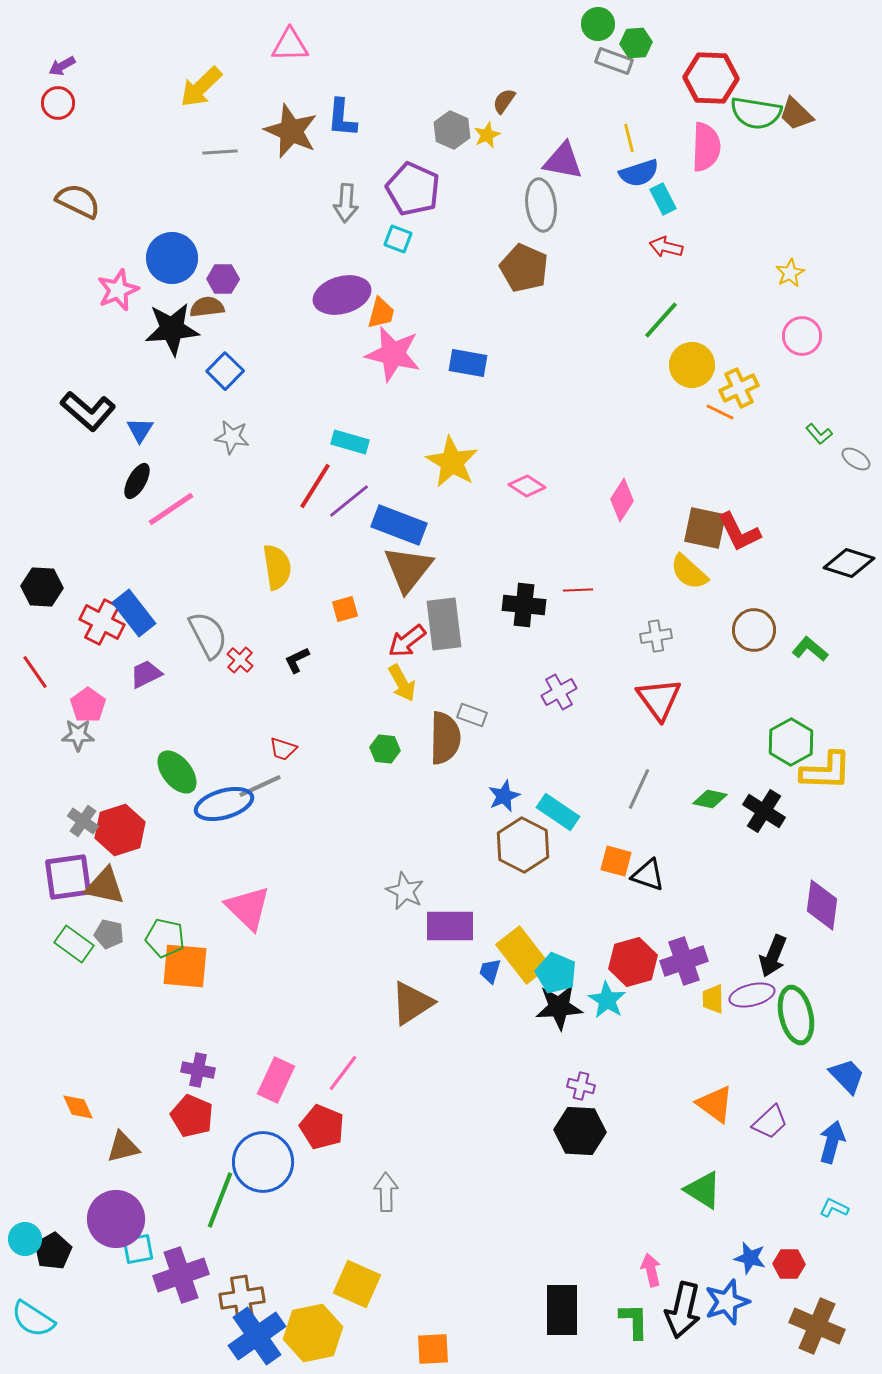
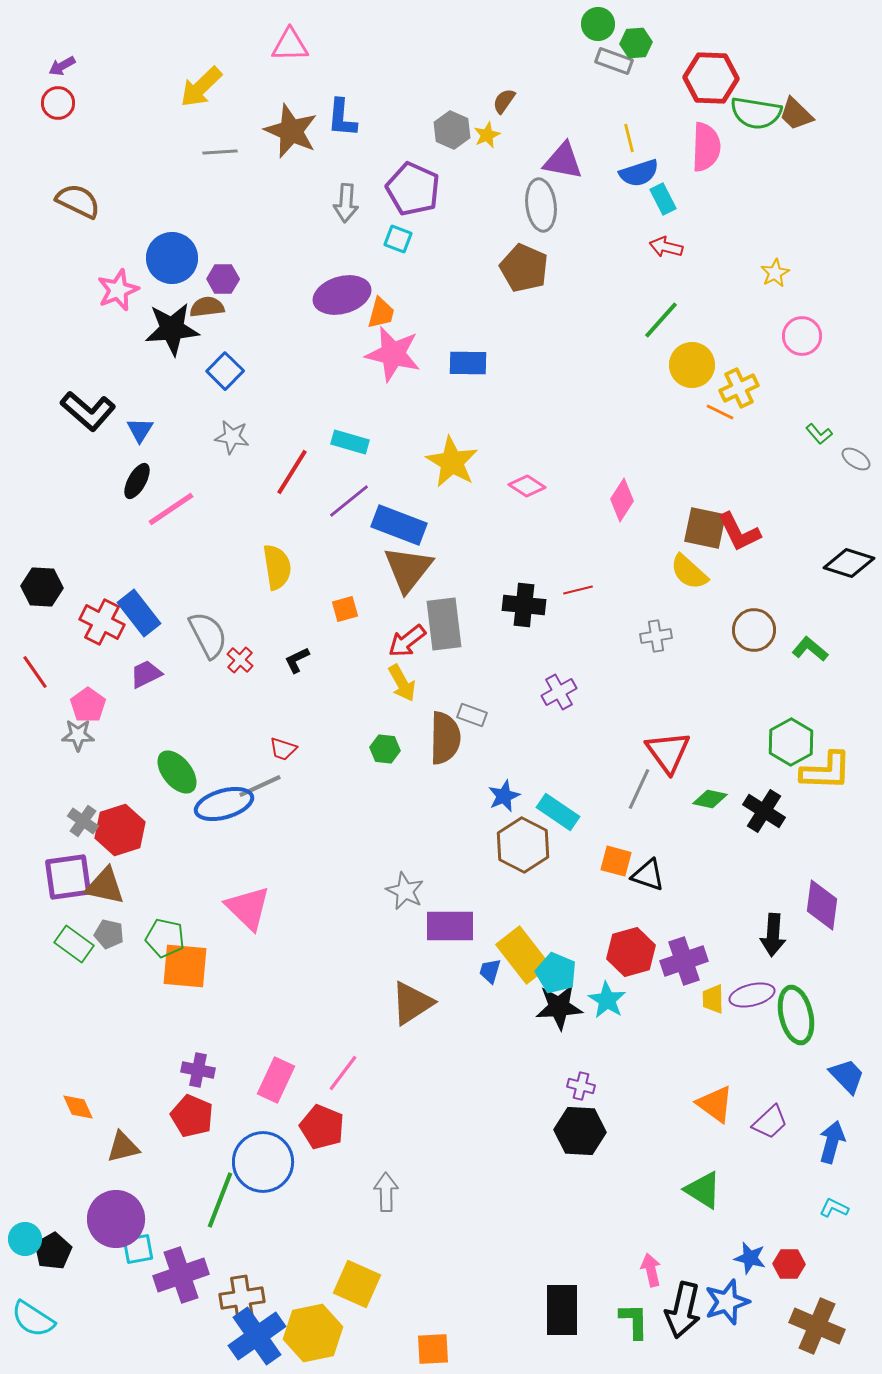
yellow star at (790, 273): moved 15 px left
blue rectangle at (468, 363): rotated 9 degrees counterclockwise
red line at (315, 486): moved 23 px left, 14 px up
red line at (578, 590): rotated 12 degrees counterclockwise
blue rectangle at (134, 613): moved 5 px right
red triangle at (659, 699): moved 9 px right, 53 px down
black arrow at (773, 956): moved 21 px up; rotated 18 degrees counterclockwise
red hexagon at (633, 962): moved 2 px left, 10 px up
